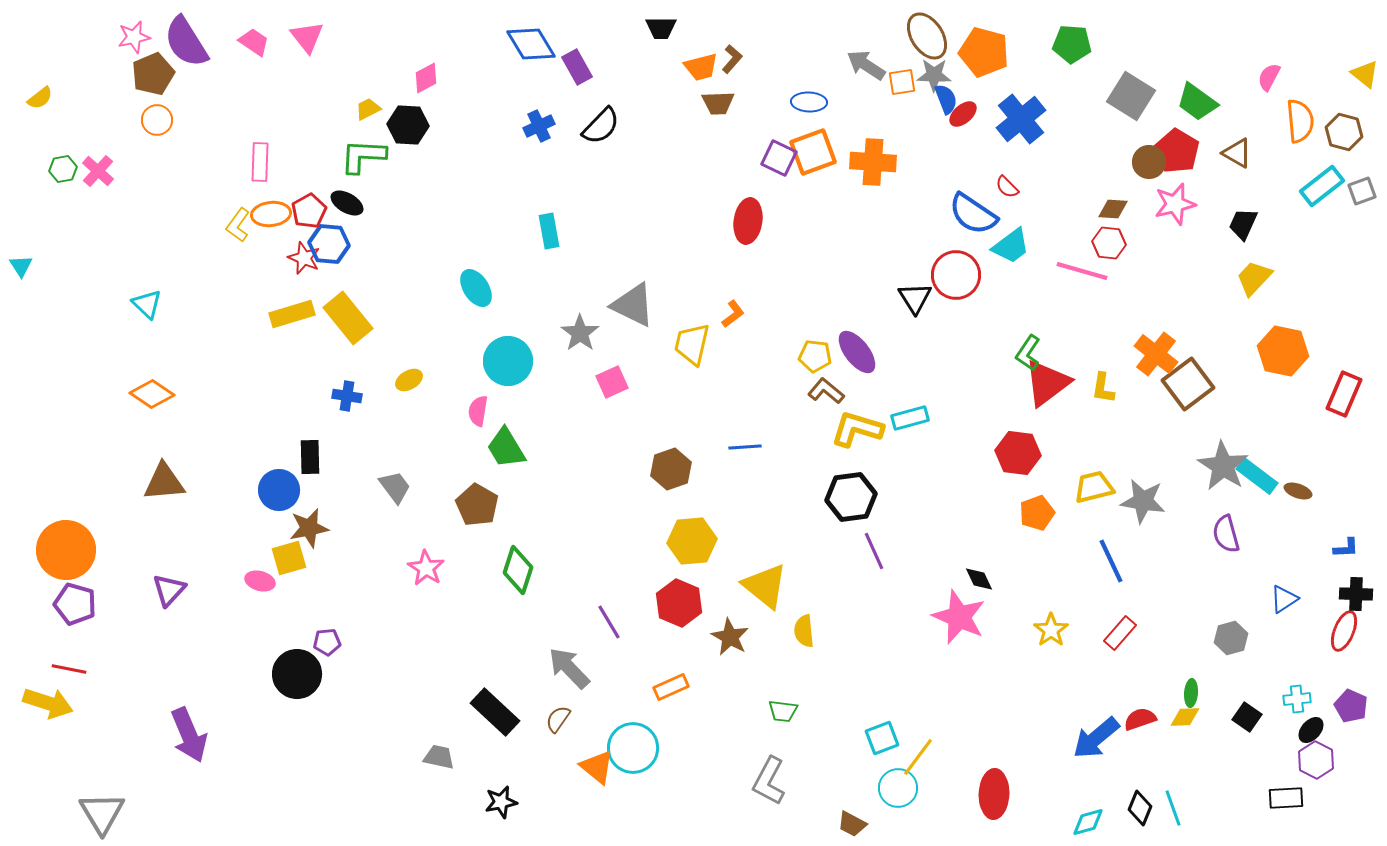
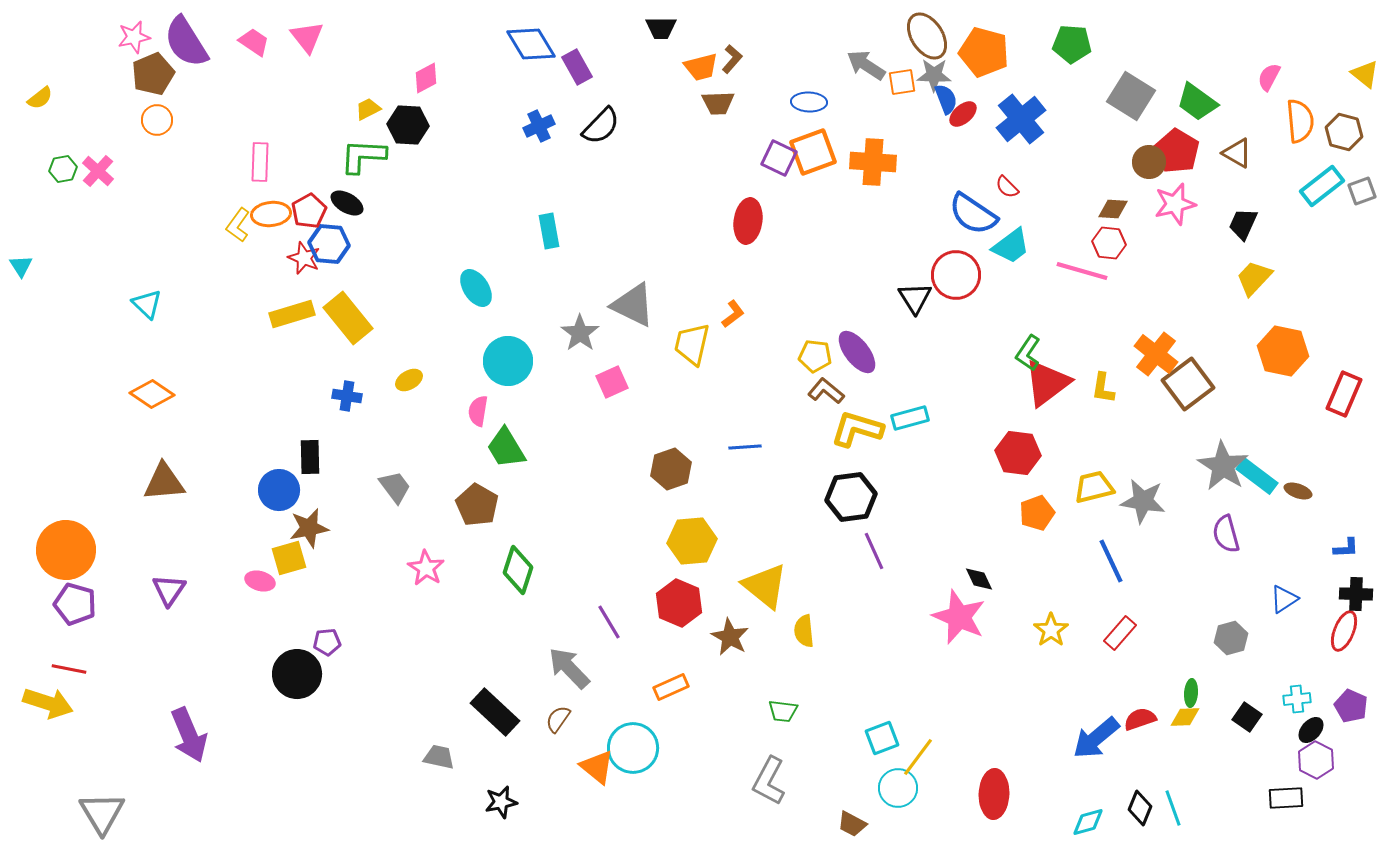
purple triangle at (169, 590): rotated 9 degrees counterclockwise
